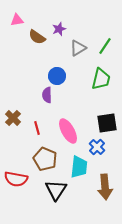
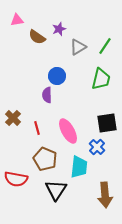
gray triangle: moved 1 px up
brown arrow: moved 8 px down
